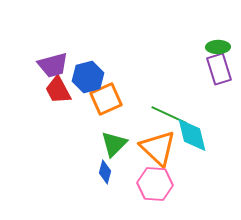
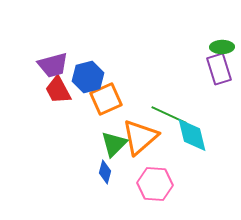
green ellipse: moved 4 px right
orange triangle: moved 18 px left, 11 px up; rotated 36 degrees clockwise
